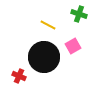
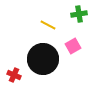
green cross: rotated 28 degrees counterclockwise
black circle: moved 1 px left, 2 px down
red cross: moved 5 px left, 1 px up
